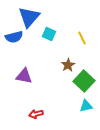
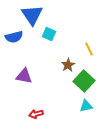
blue triangle: moved 3 px right, 2 px up; rotated 15 degrees counterclockwise
yellow line: moved 7 px right, 11 px down
